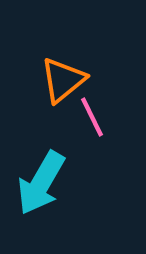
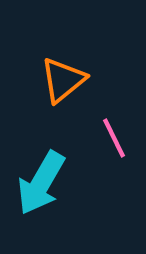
pink line: moved 22 px right, 21 px down
